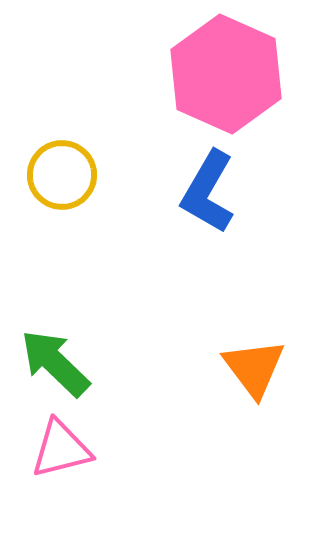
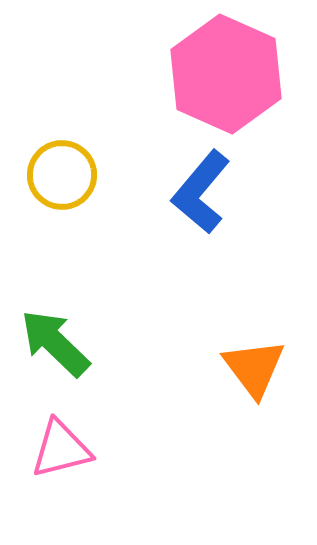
blue L-shape: moved 7 px left; rotated 10 degrees clockwise
green arrow: moved 20 px up
